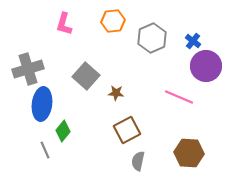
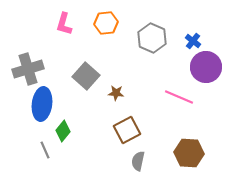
orange hexagon: moved 7 px left, 2 px down
gray hexagon: rotated 12 degrees counterclockwise
purple circle: moved 1 px down
